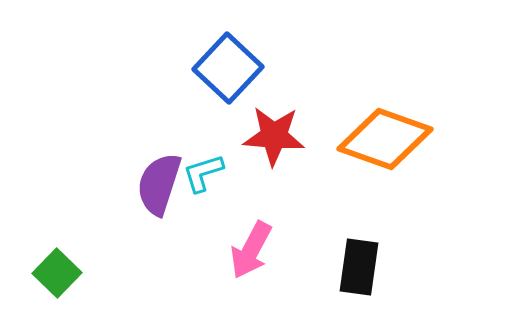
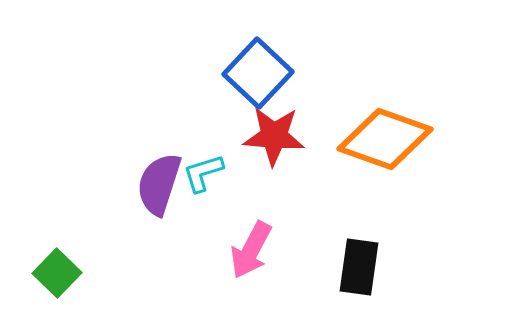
blue square: moved 30 px right, 5 px down
